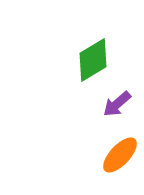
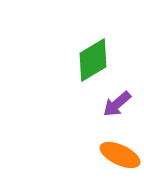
orange ellipse: rotated 72 degrees clockwise
